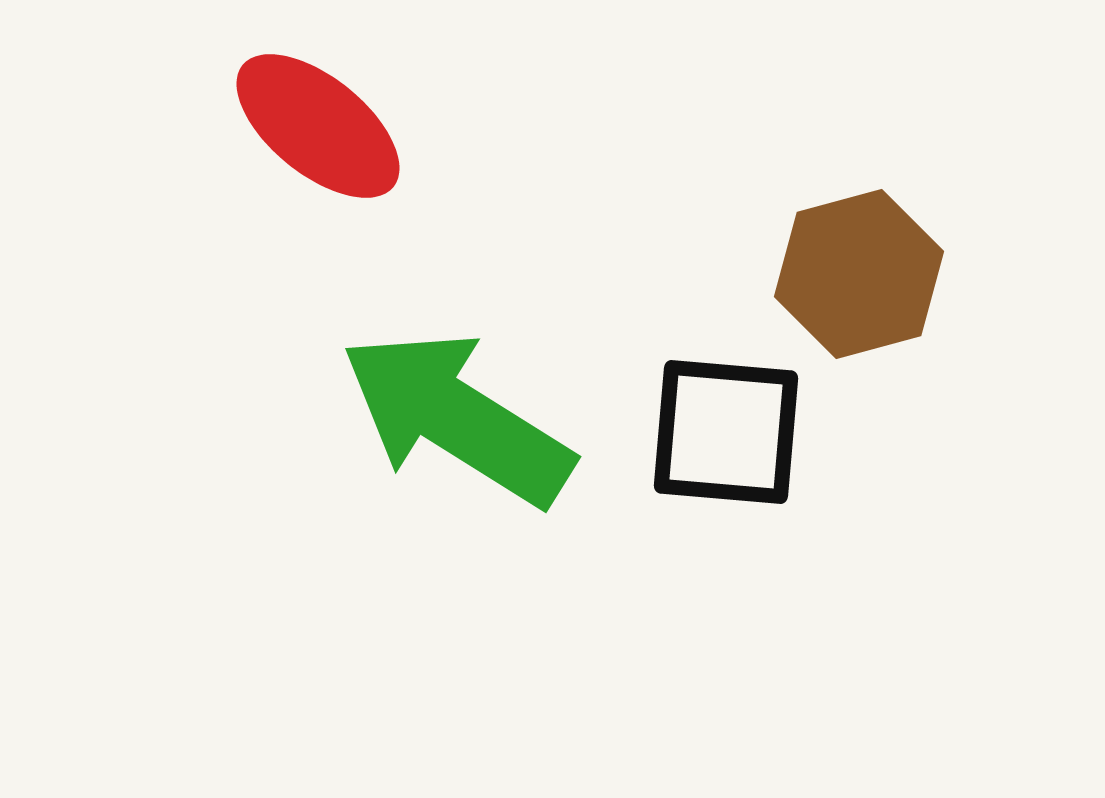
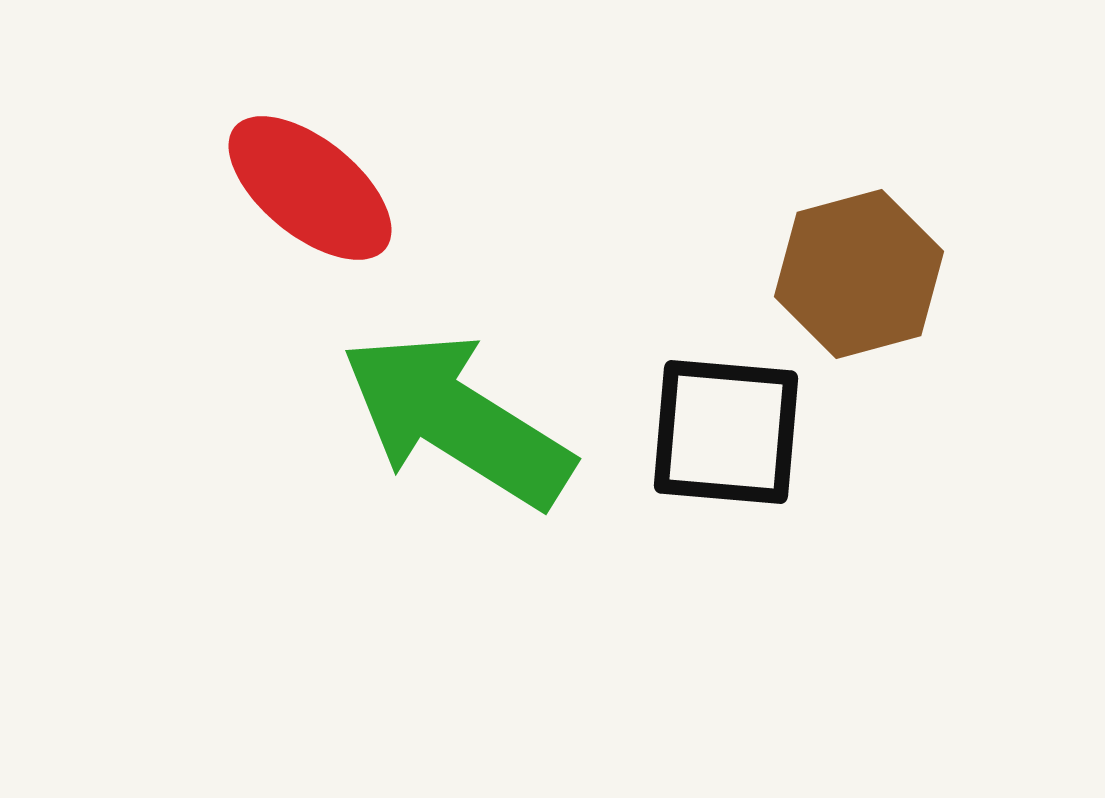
red ellipse: moved 8 px left, 62 px down
green arrow: moved 2 px down
